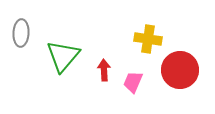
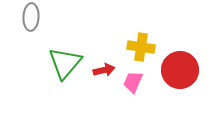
gray ellipse: moved 10 px right, 16 px up
yellow cross: moved 7 px left, 8 px down
green triangle: moved 2 px right, 7 px down
red arrow: rotated 80 degrees clockwise
